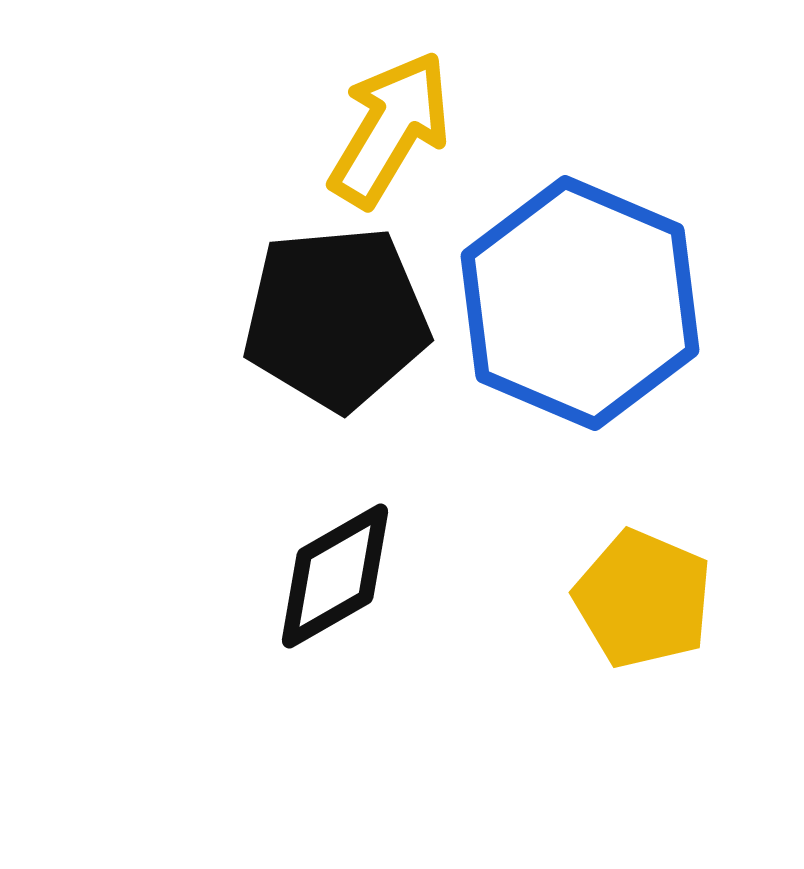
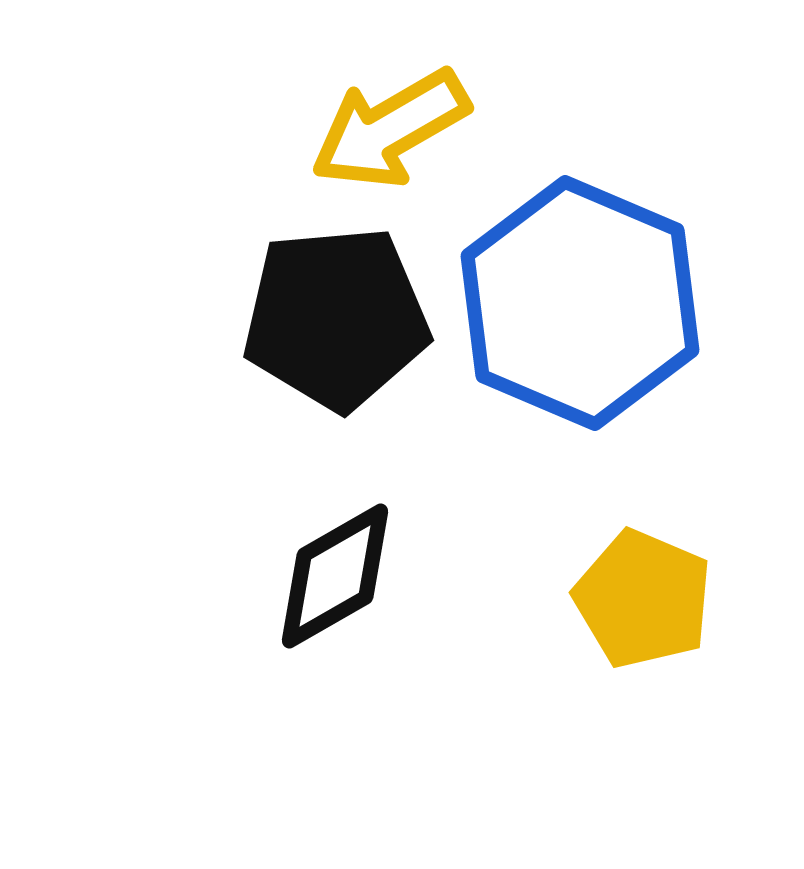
yellow arrow: rotated 151 degrees counterclockwise
